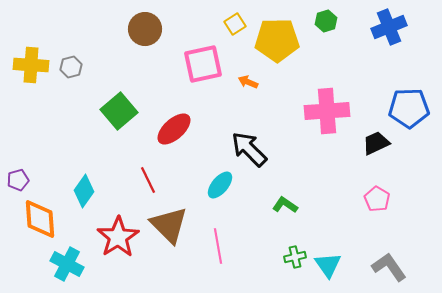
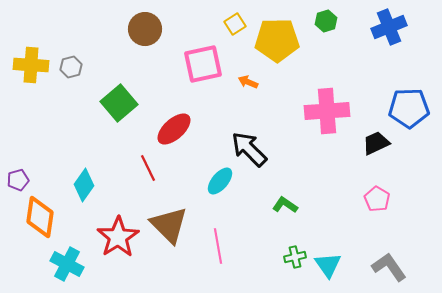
green square: moved 8 px up
red line: moved 12 px up
cyan ellipse: moved 4 px up
cyan diamond: moved 6 px up
orange diamond: moved 2 px up; rotated 12 degrees clockwise
